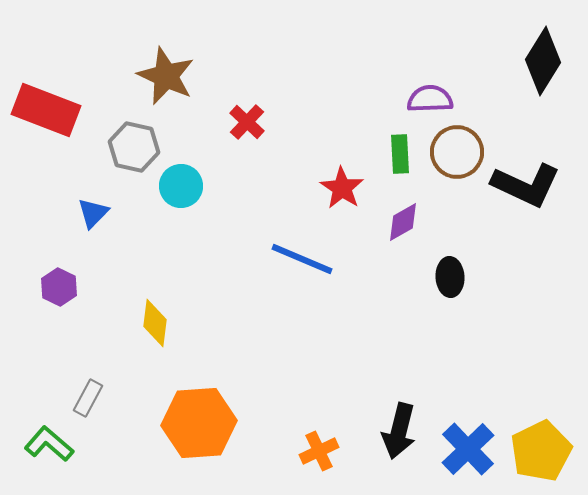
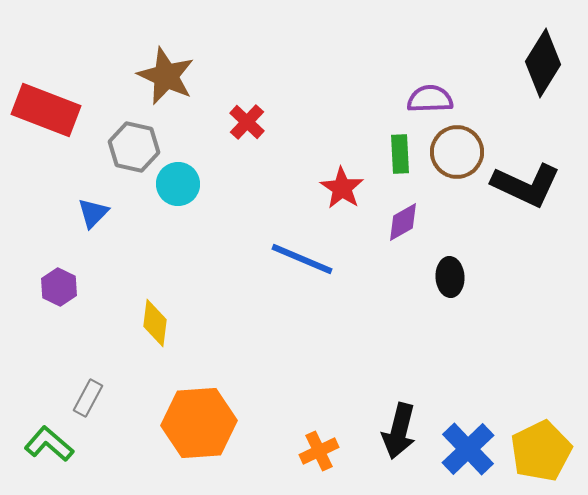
black diamond: moved 2 px down
cyan circle: moved 3 px left, 2 px up
